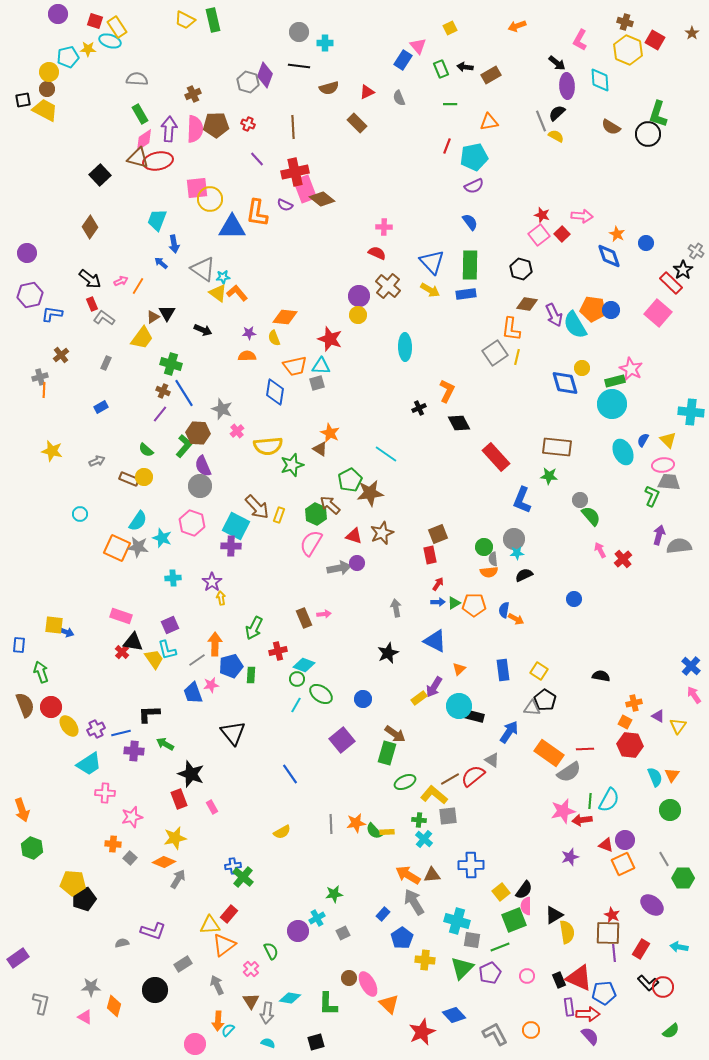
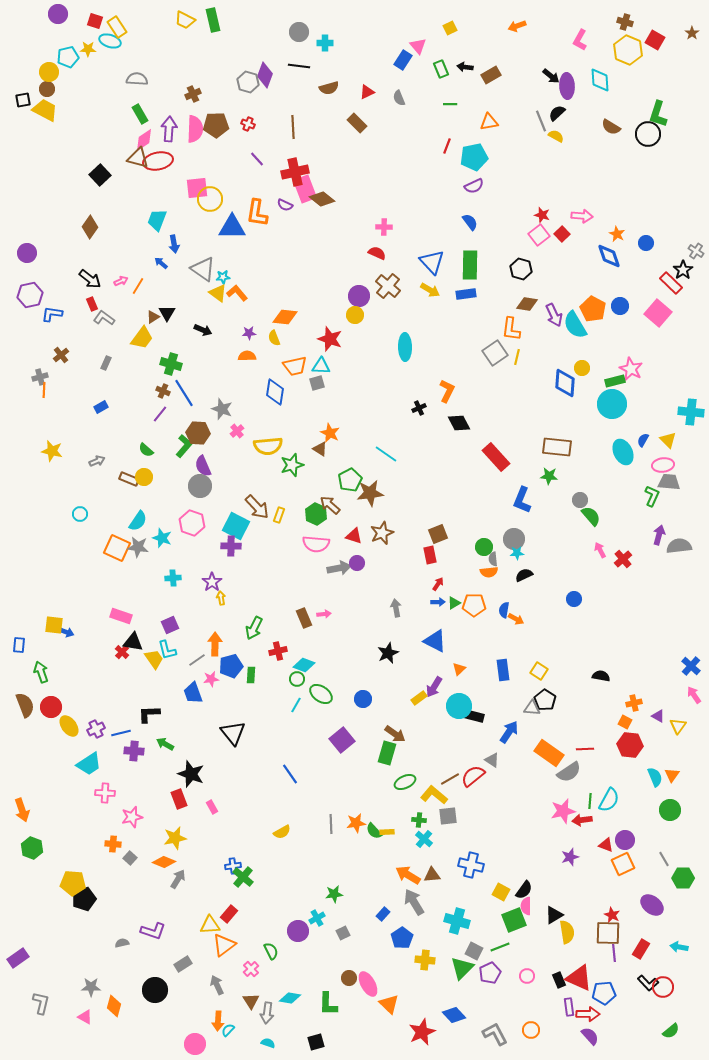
black arrow at (557, 63): moved 6 px left, 13 px down
orange pentagon at (593, 309): rotated 20 degrees clockwise
blue circle at (611, 310): moved 9 px right, 4 px up
yellow circle at (358, 315): moved 3 px left
blue diamond at (565, 383): rotated 20 degrees clockwise
pink semicircle at (311, 543): moved 5 px right, 1 px down; rotated 116 degrees counterclockwise
pink star at (211, 685): moved 6 px up
blue cross at (471, 865): rotated 15 degrees clockwise
yellow square at (501, 892): rotated 24 degrees counterclockwise
gray square at (472, 940): moved 2 px right, 11 px down; rotated 18 degrees clockwise
